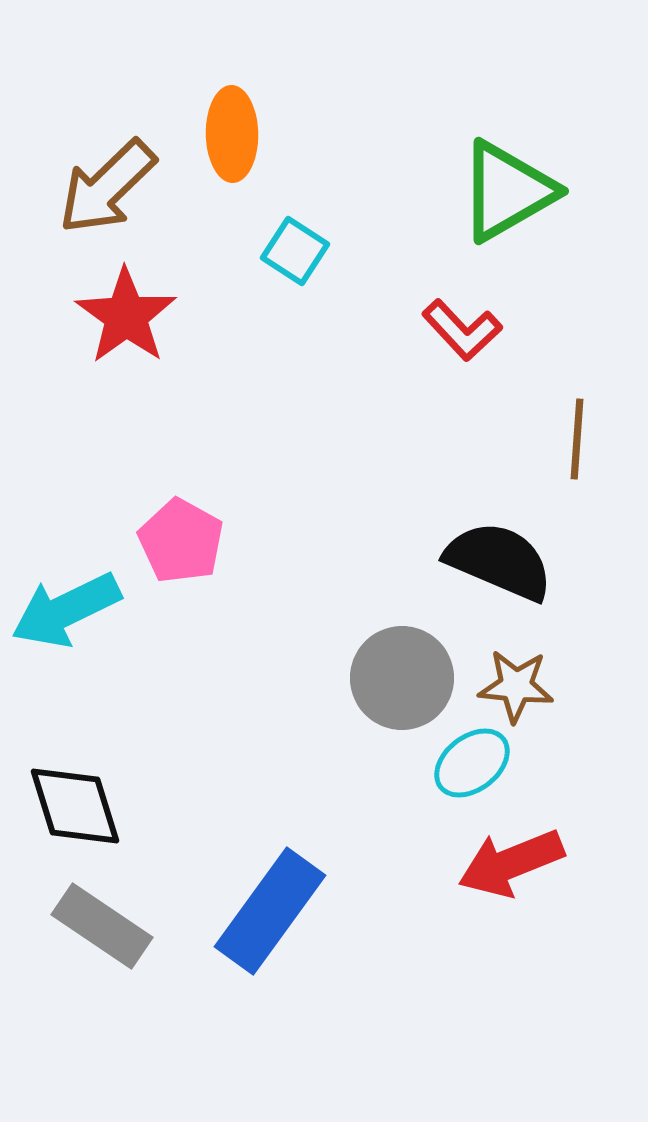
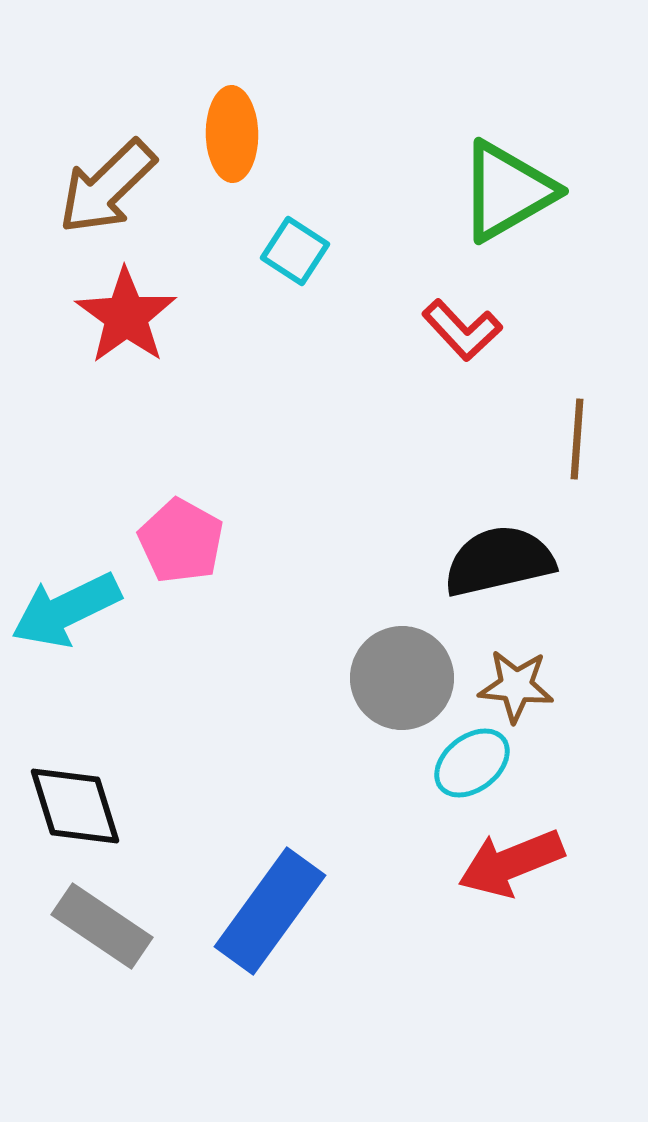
black semicircle: rotated 36 degrees counterclockwise
